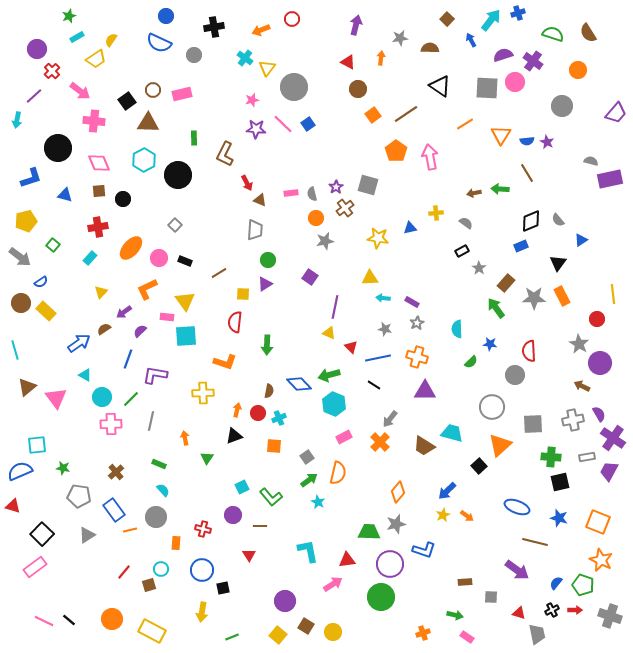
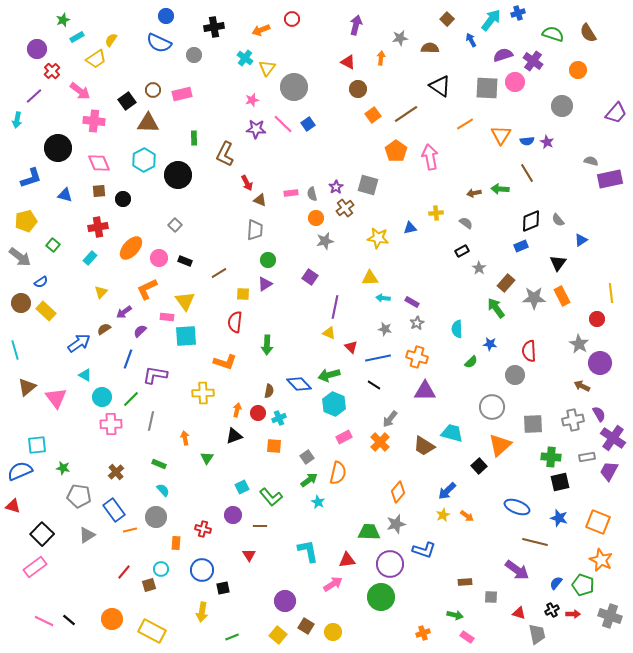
green star at (69, 16): moved 6 px left, 4 px down
yellow line at (613, 294): moved 2 px left, 1 px up
red arrow at (575, 610): moved 2 px left, 4 px down
